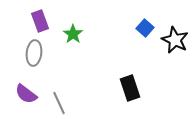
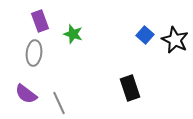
blue square: moved 7 px down
green star: rotated 18 degrees counterclockwise
